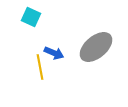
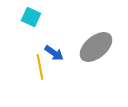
blue arrow: rotated 12 degrees clockwise
